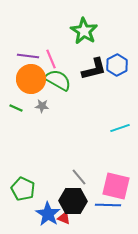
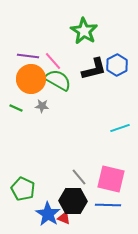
pink line: moved 2 px right, 2 px down; rotated 18 degrees counterclockwise
pink square: moved 5 px left, 7 px up
